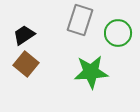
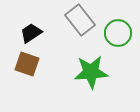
gray rectangle: rotated 56 degrees counterclockwise
black trapezoid: moved 7 px right, 2 px up
brown square: moved 1 px right; rotated 20 degrees counterclockwise
